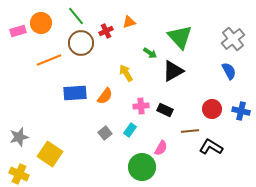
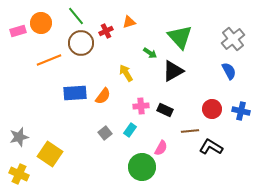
orange semicircle: moved 2 px left
